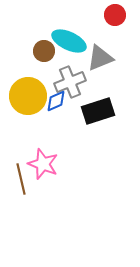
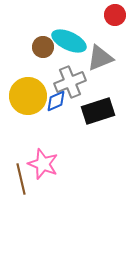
brown circle: moved 1 px left, 4 px up
